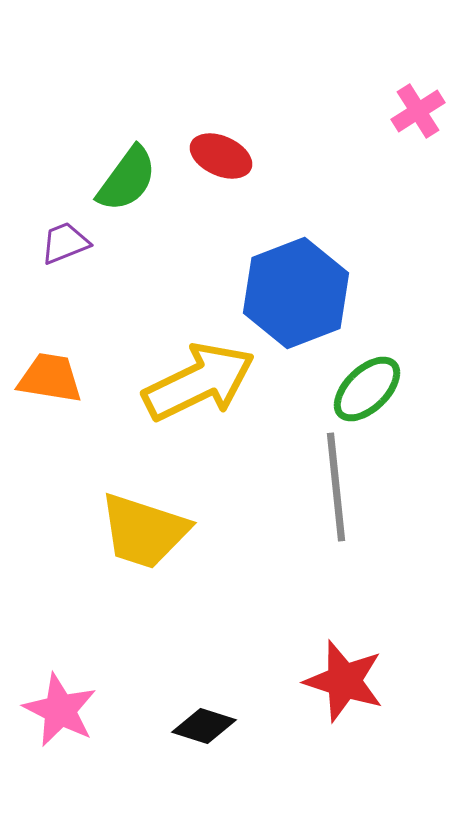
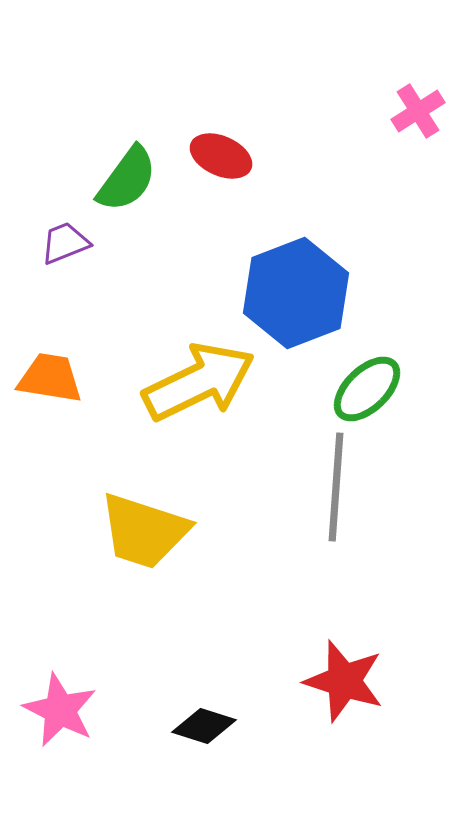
gray line: rotated 10 degrees clockwise
